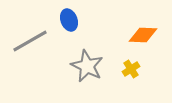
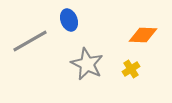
gray star: moved 2 px up
